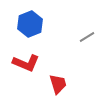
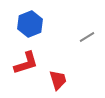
red L-shape: rotated 40 degrees counterclockwise
red trapezoid: moved 4 px up
